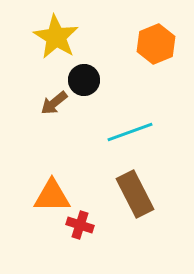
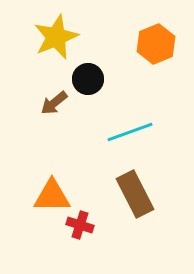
yellow star: rotated 18 degrees clockwise
black circle: moved 4 px right, 1 px up
